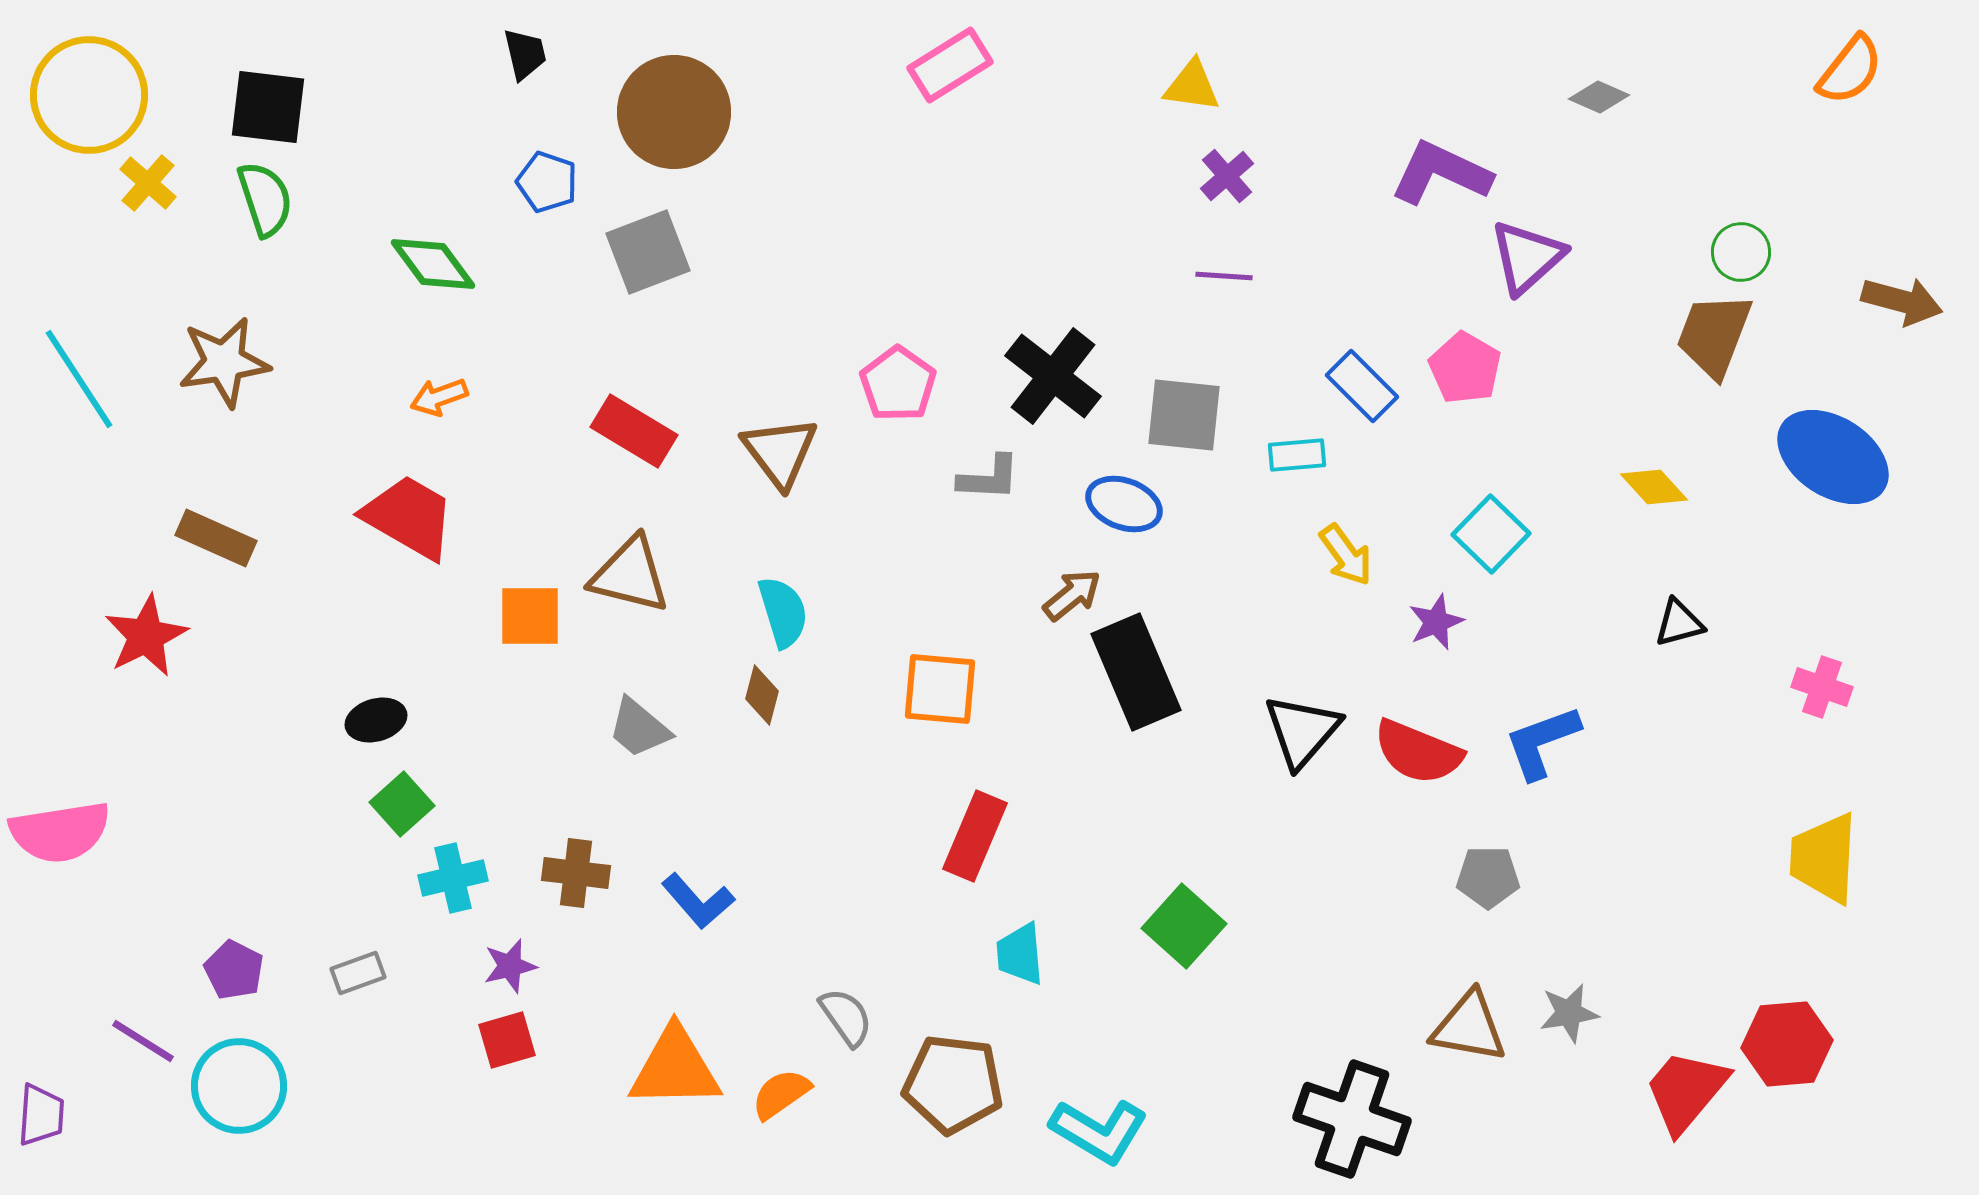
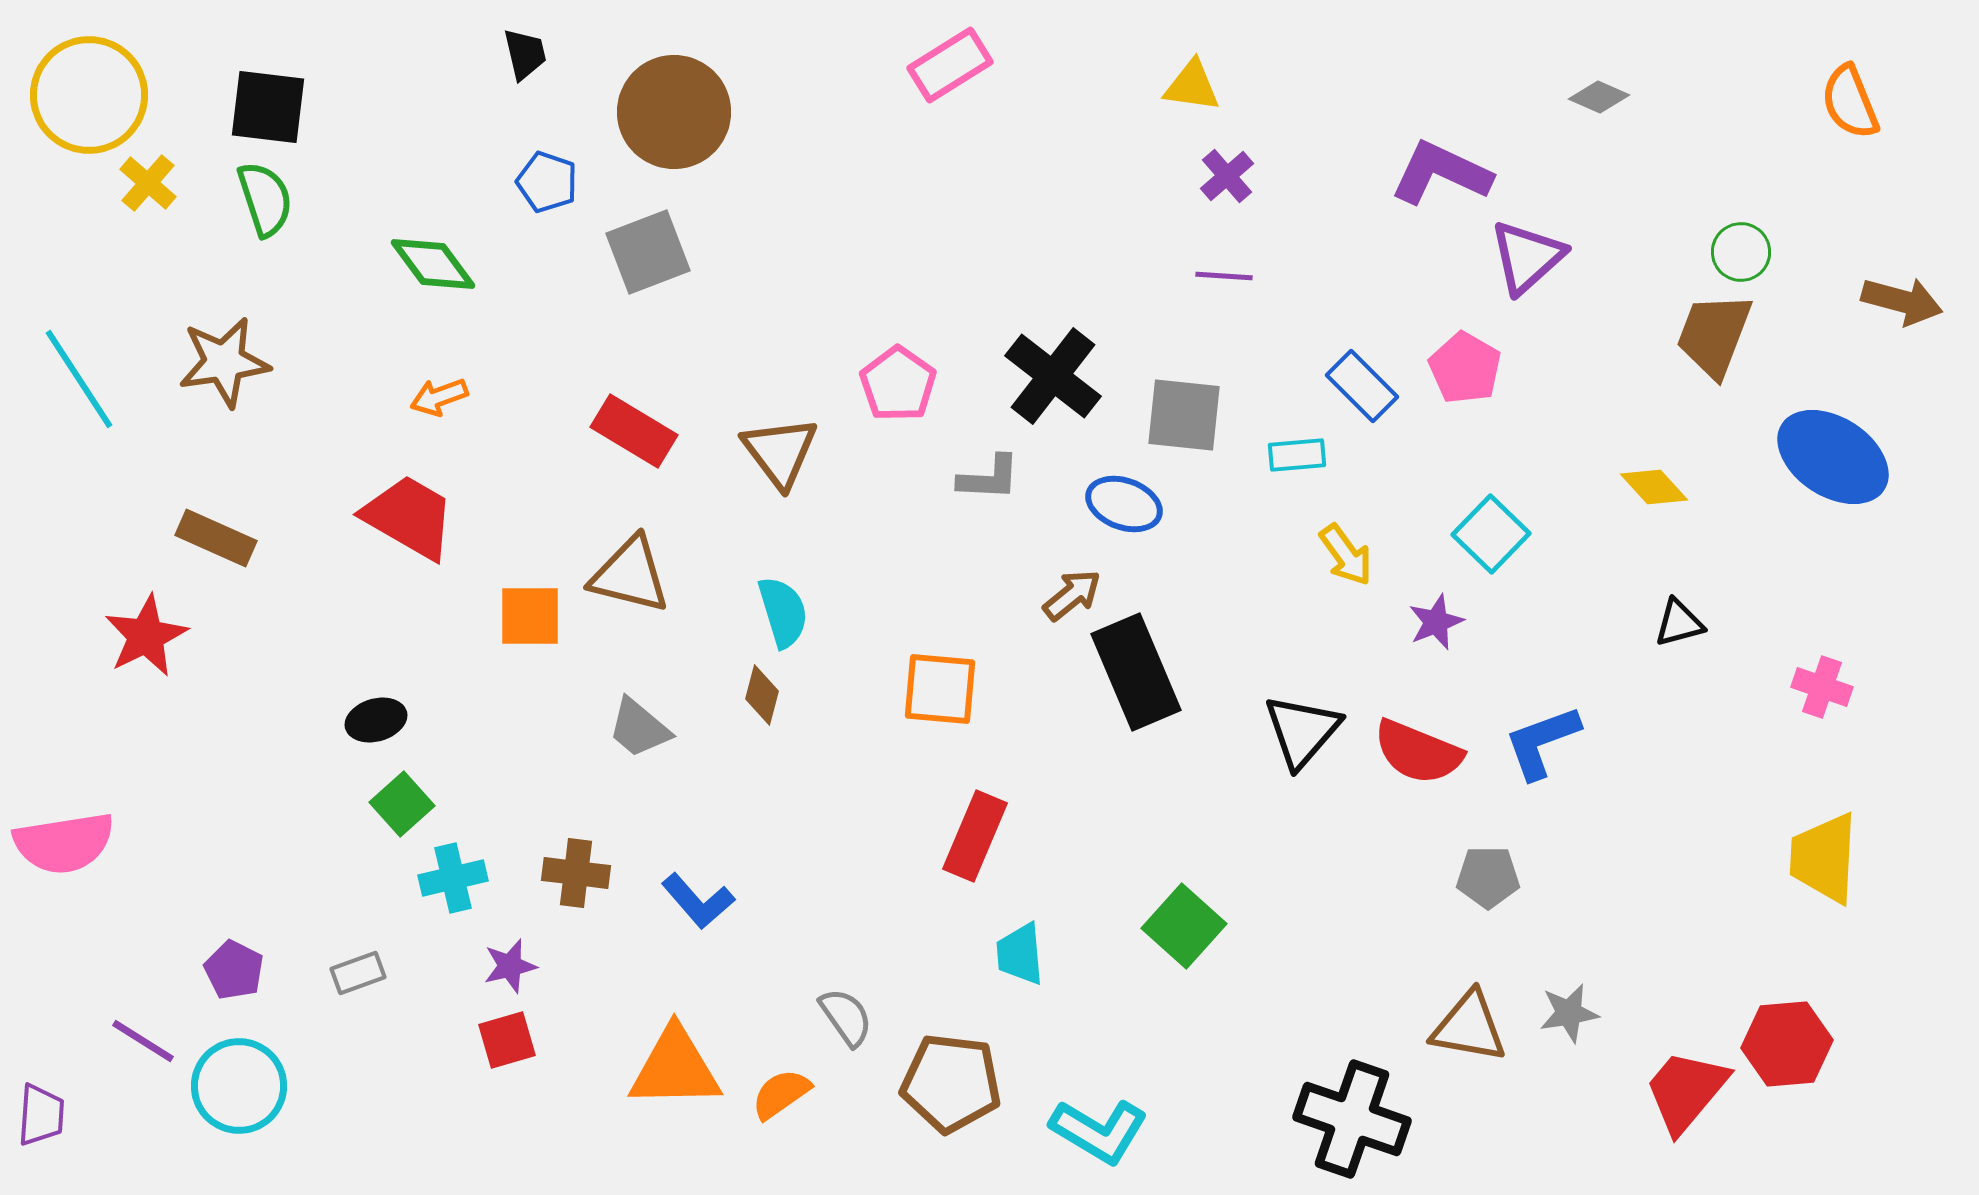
orange semicircle at (1850, 70): moved 32 px down; rotated 120 degrees clockwise
pink semicircle at (60, 832): moved 4 px right, 11 px down
brown pentagon at (953, 1084): moved 2 px left, 1 px up
